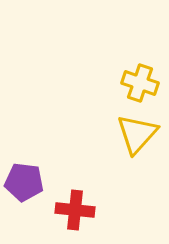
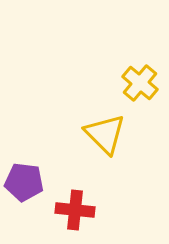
yellow cross: rotated 21 degrees clockwise
yellow triangle: moved 32 px left; rotated 27 degrees counterclockwise
